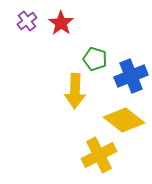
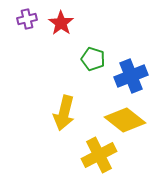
purple cross: moved 2 px up; rotated 24 degrees clockwise
green pentagon: moved 2 px left
yellow arrow: moved 11 px left, 22 px down; rotated 12 degrees clockwise
yellow diamond: moved 1 px right
